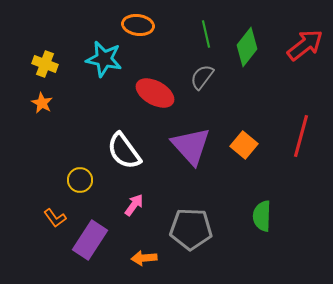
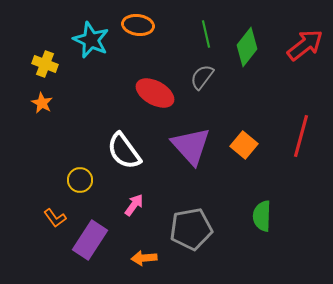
cyan star: moved 13 px left, 19 px up; rotated 12 degrees clockwise
gray pentagon: rotated 12 degrees counterclockwise
